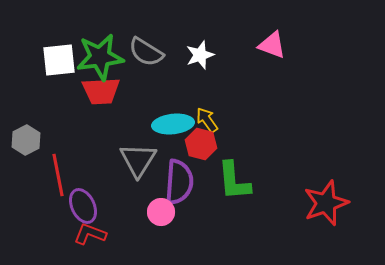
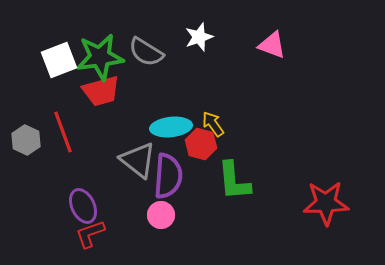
white star: moved 1 px left, 18 px up
white square: rotated 15 degrees counterclockwise
red trapezoid: rotated 12 degrees counterclockwise
yellow arrow: moved 6 px right, 4 px down
cyan ellipse: moved 2 px left, 3 px down
gray hexagon: rotated 8 degrees counterclockwise
gray triangle: rotated 24 degrees counterclockwise
red line: moved 5 px right, 43 px up; rotated 9 degrees counterclockwise
purple semicircle: moved 11 px left, 6 px up
red star: rotated 18 degrees clockwise
pink circle: moved 3 px down
red L-shape: rotated 40 degrees counterclockwise
